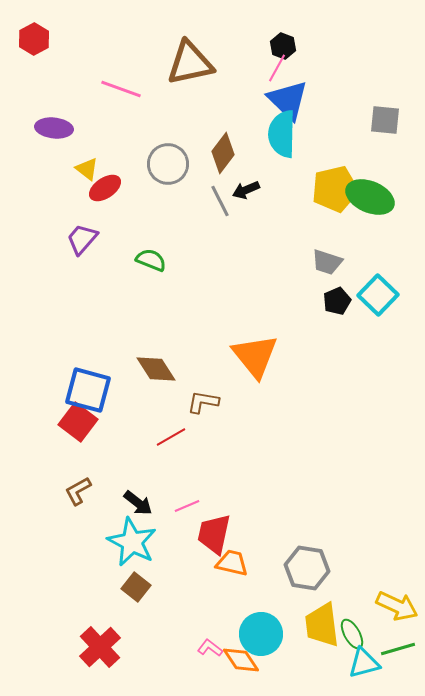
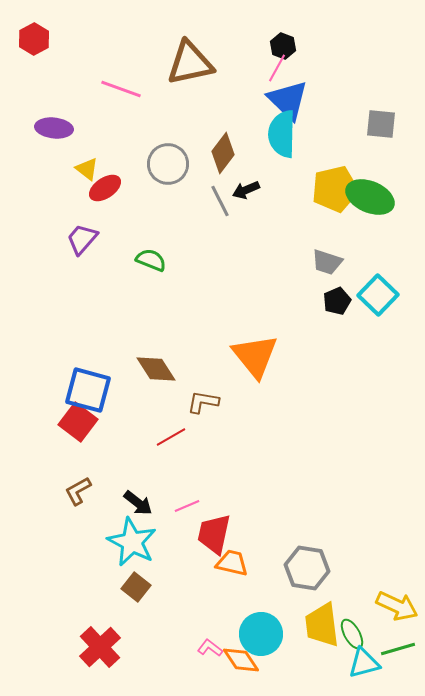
gray square at (385, 120): moved 4 px left, 4 px down
